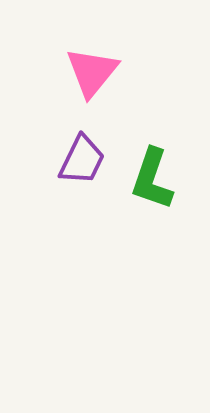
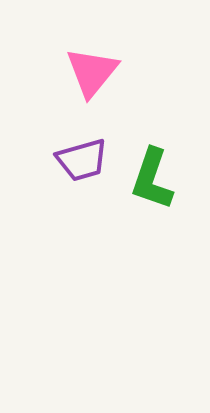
purple trapezoid: rotated 48 degrees clockwise
